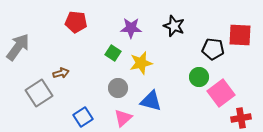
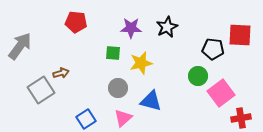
black star: moved 7 px left, 1 px down; rotated 25 degrees clockwise
gray arrow: moved 2 px right, 1 px up
green square: rotated 28 degrees counterclockwise
green circle: moved 1 px left, 1 px up
gray square: moved 2 px right, 3 px up
blue square: moved 3 px right, 2 px down
